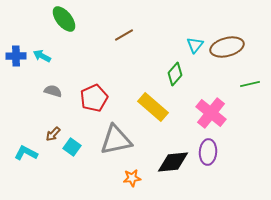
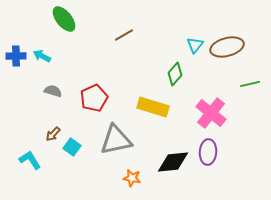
yellow rectangle: rotated 24 degrees counterclockwise
cyan L-shape: moved 4 px right, 7 px down; rotated 30 degrees clockwise
orange star: rotated 18 degrees clockwise
